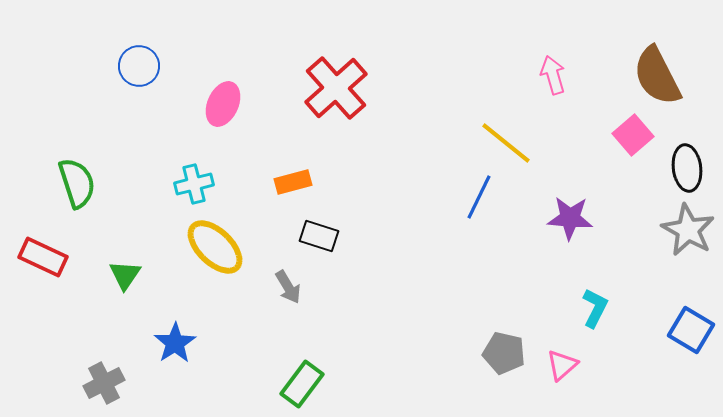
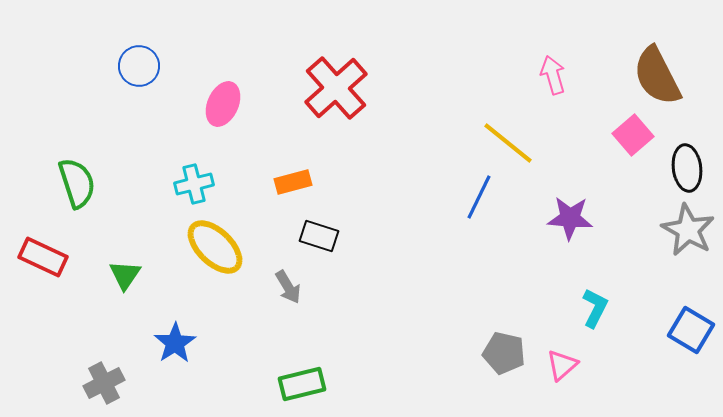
yellow line: moved 2 px right
green rectangle: rotated 39 degrees clockwise
